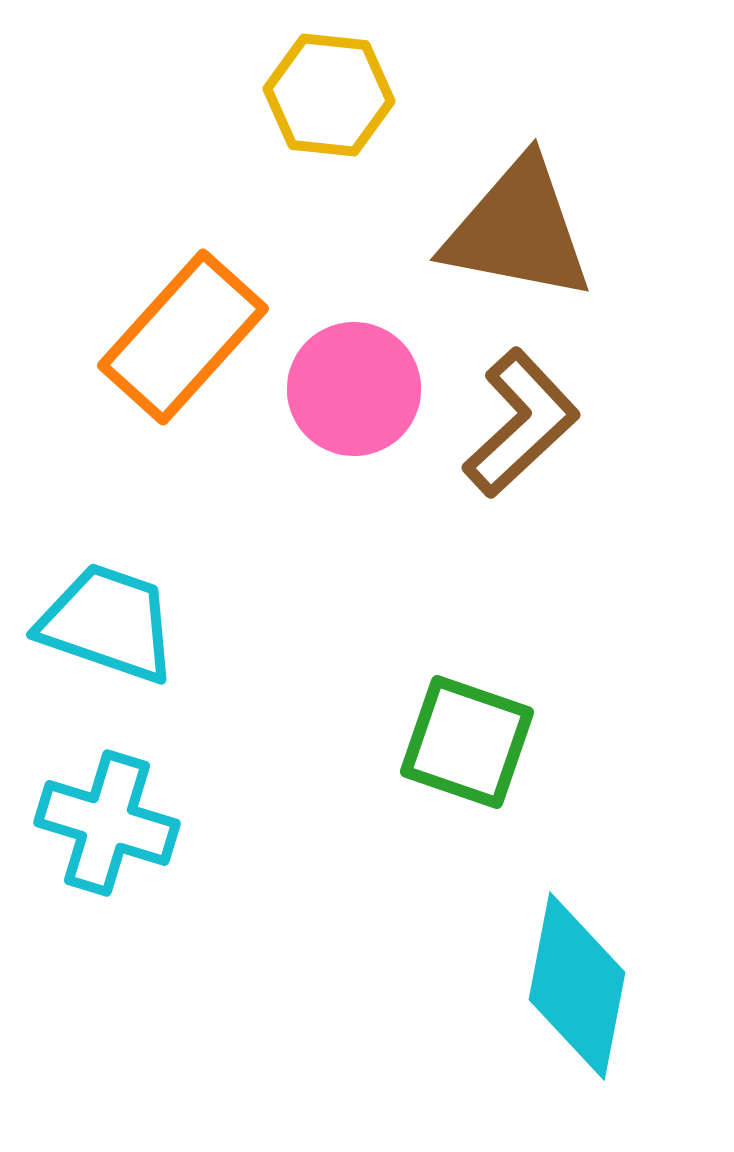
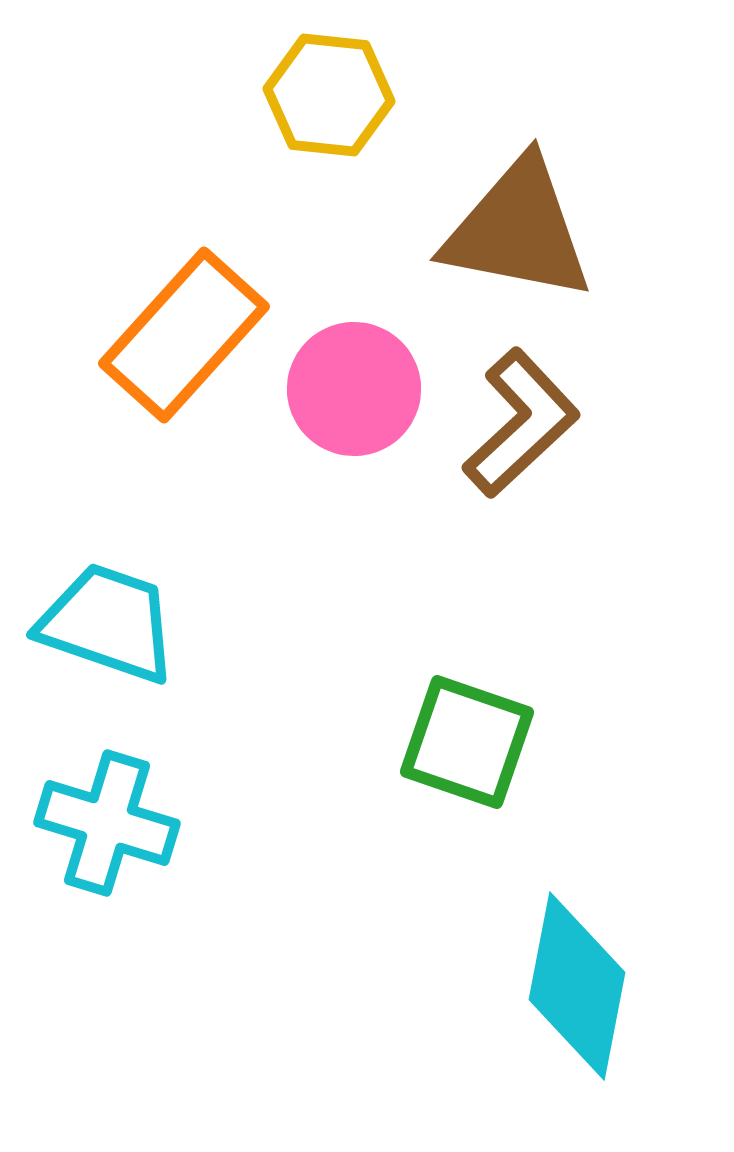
orange rectangle: moved 1 px right, 2 px up
